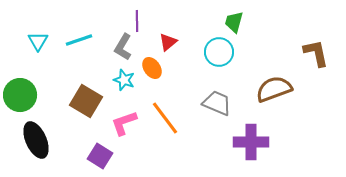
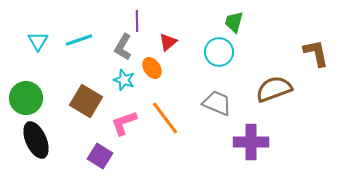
green circle: moved 6 px right, 3 px down
